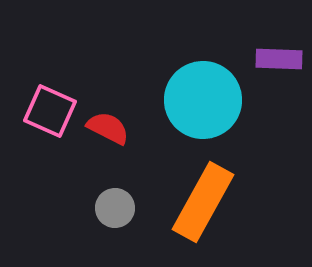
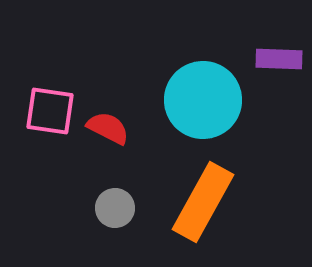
pink square: rotated 16 degrees counterclockwise
